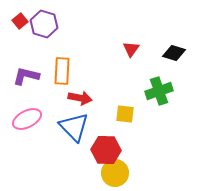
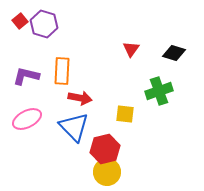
red hexagon: moved 1 px left, 1 px up; rotated 16 degrees counterclockwise
yellow circle: moved 8 px left, 1 px up
